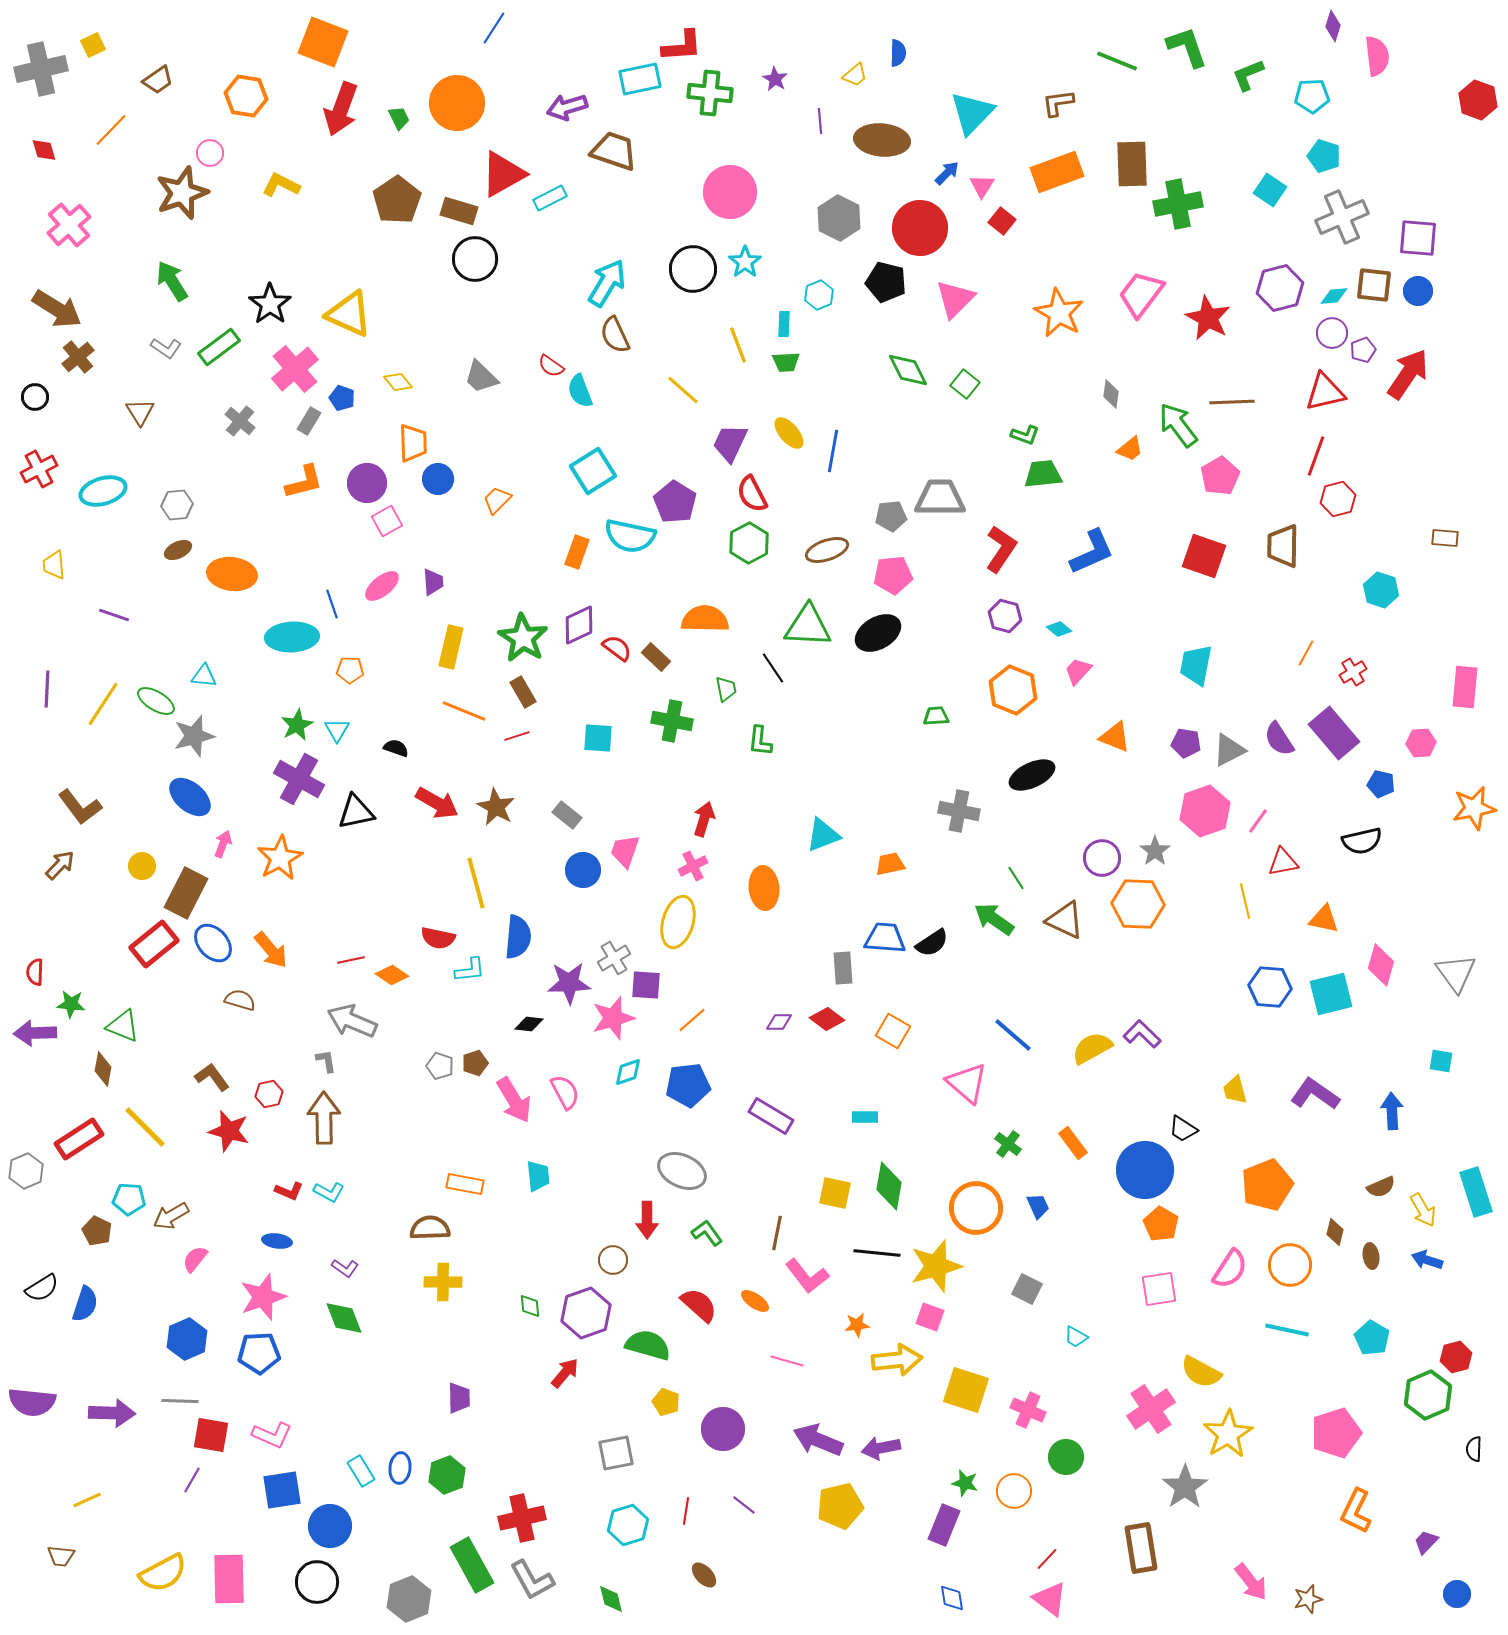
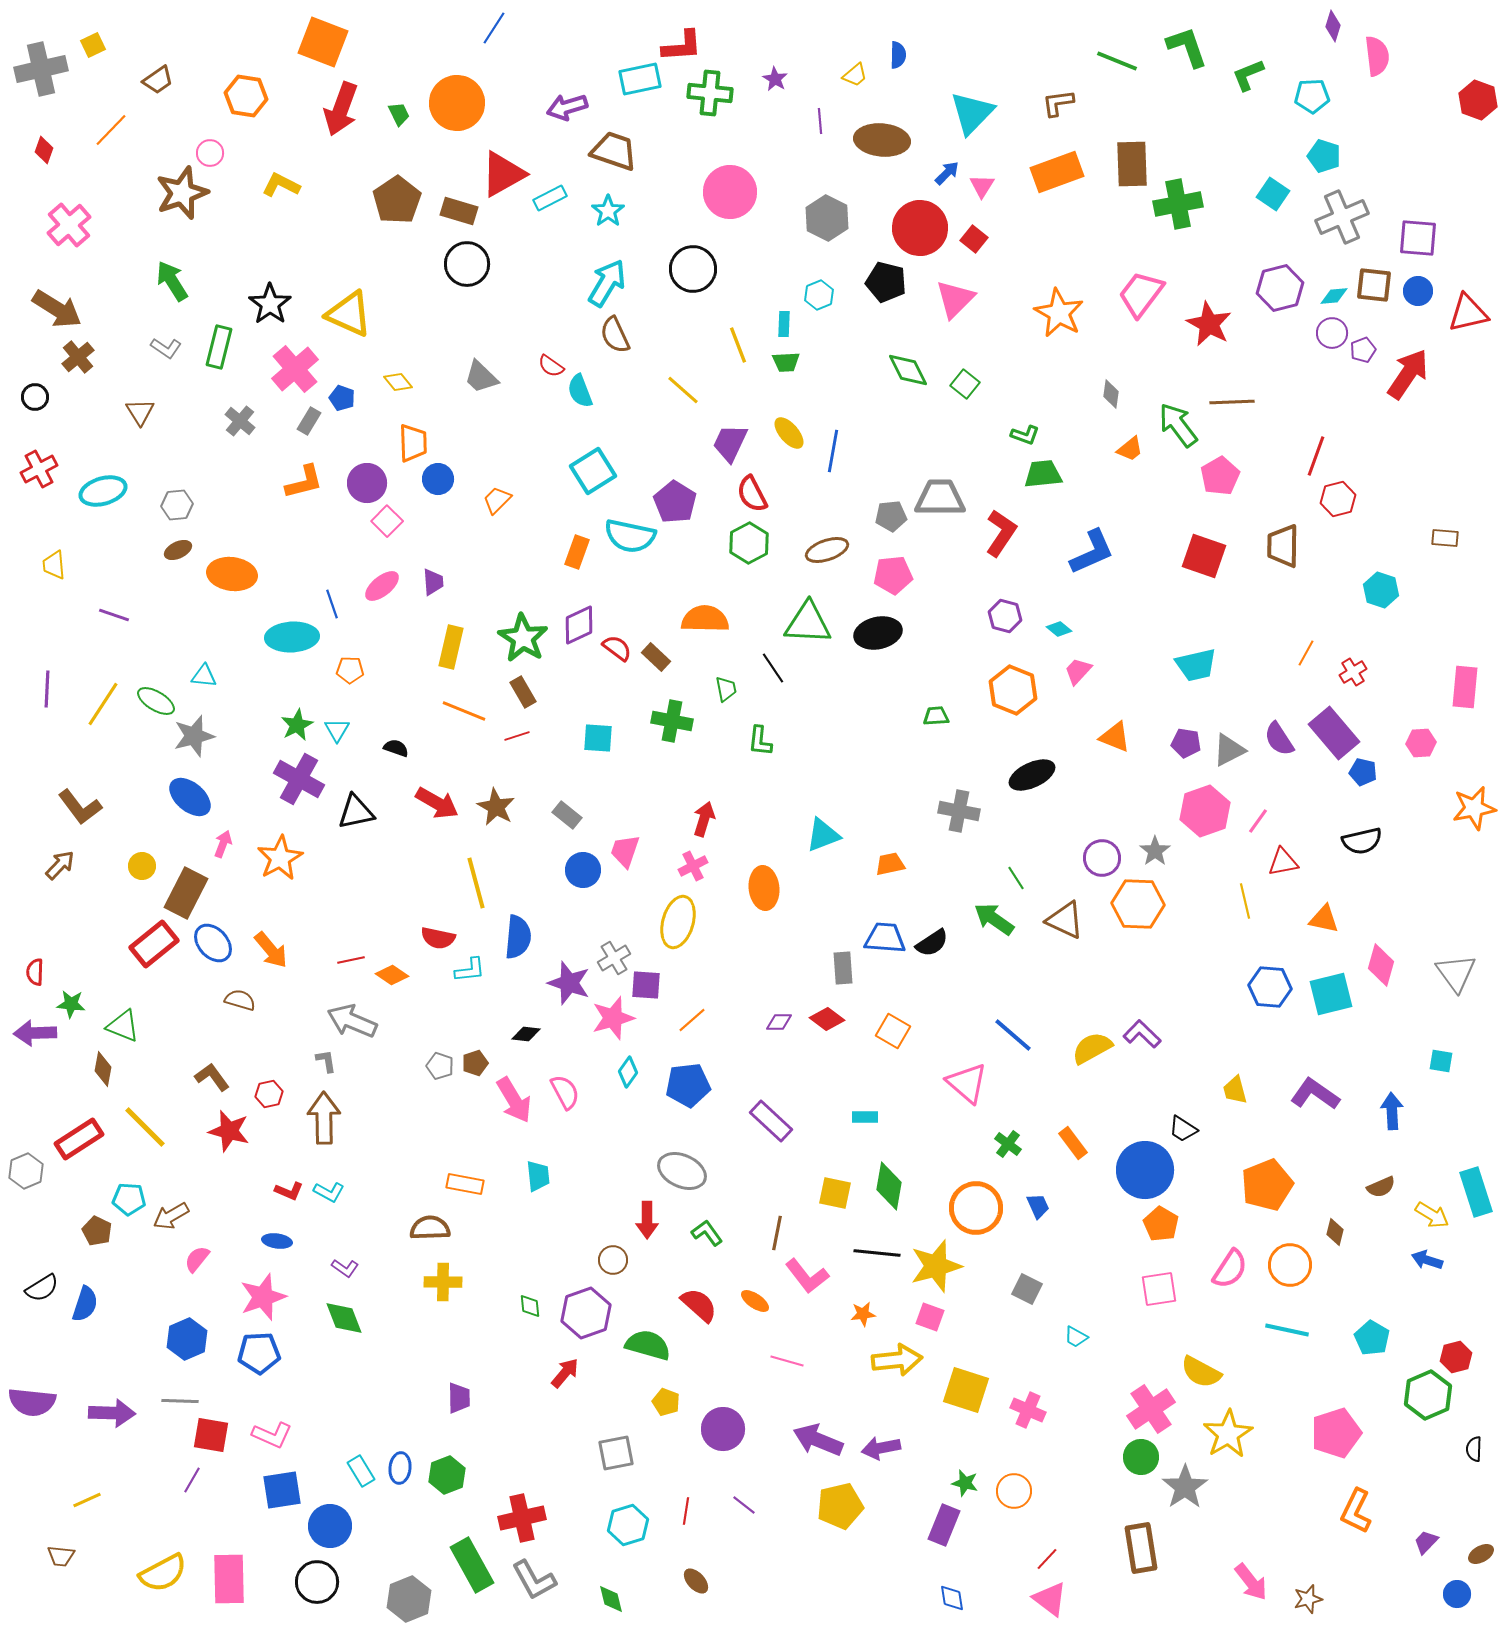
blue semicircle at (898, 53): moved 2 px down
green trapezoid at (399, 118): moved 4 px up
red diamond at (44, 150): rotated 36 degrees clockwise
cyan square at (1270, 190): moved 3 px right, 4 px down
gray hexagon at (839, 218): moved 12 px left
red square at (1002, 221): moved 28 px left, 18 px down
black circle at (475, 259): moved 8 px left, 5 px down
cyan star at (745, 262): moved 137 px left, 51 px up
red star at (1208, 318): moved 1 px right, 6 px down
green rectangle at (219, 347): rotated 39 degrees counterclockwise
red triangle at (1325, 392): moved 143 px right, 79 px up
pink square at (387, 521): rotated 16 degrees counterclockwise
red L-shape at (1001, 549): moved 16 px up
green triangle at (808, 626): moved 3 px up
black ellipse at (878, 633): rotated 18 degrees clockwise
cyan trapezoid at (1196, 665): rotated 114 degrees counterclockwise
blue pentagon at (1381, 784): moved 18 px left, 12 px up
purple star at (569, 983): rotated 21 degrees clockwise
black diamond at (529, 1024): moved 3 px left, 10 px down
cyan diamond at (628, 1072): rotated 36 degrees counterclockwise
purple rectangle at (771, 1116): moved 5 px down; rotated 12 degrees clockwise
yellow arrow at (1423, 1210): moved 9 px right, 5 px down; rotated 28 degrees counterclockwise
brown ellipse at (1371, 1256): moved 110 px right, 298 px down; rotated 70 degrees clockwise
pink semicircle at (195, 1259): moved 2 px right
orange star at (857, 1325): moved 6 px right, 11 px up
green circle at (1066, 1457): moved 75 px right
brown ellipse at (704, 1575): moved 8 px left, 6 px down
gray L-shape at (532, 1580): moved 2 px right
